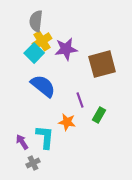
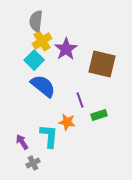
purple star: rotated 25 degrees counterclockwise
cyan square: moved 7 px down
brown square: rotated 28 degrees clockwise
green rectangle: rotated 42 degrees clockwise
cyan L-shape: moved 4 px right, 1 px up
